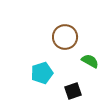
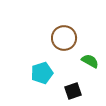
brown circle: moved 1 px left, 1 px down
